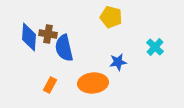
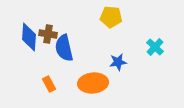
yellow pentagon: rotated 10 degrees counterclockwise
orange rectangle: moved 1 px left, 1 px up; rotated 56 degrees counterclockwise
